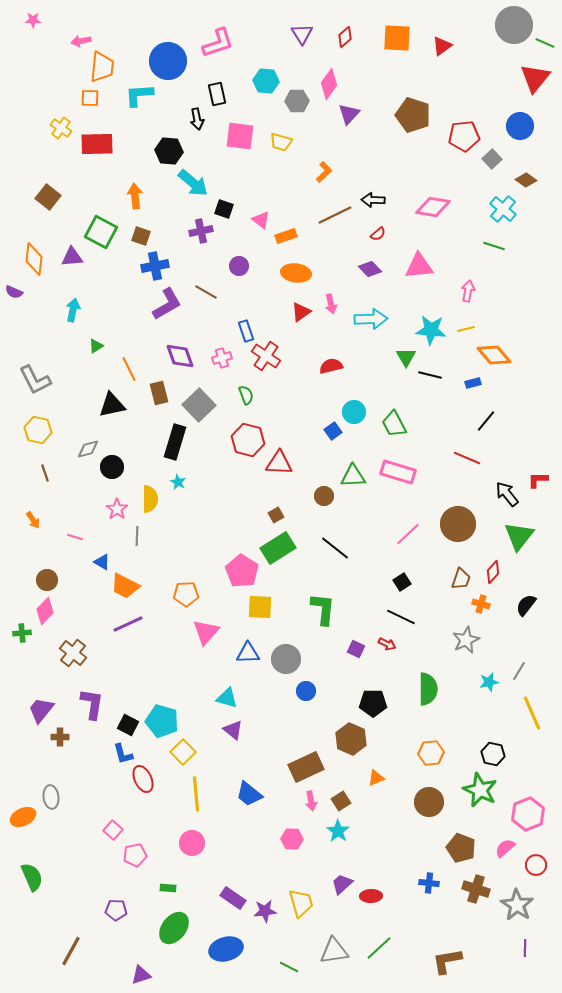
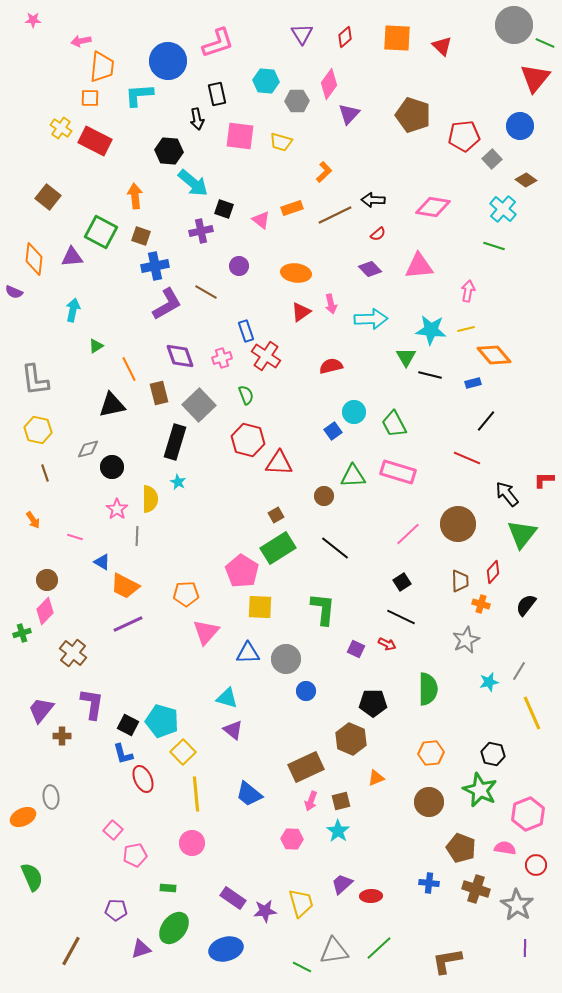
red triangle at (442, 46): rotated 40 degrees counterclockwise
red rectangle at (97, 144): moved 2 px left, 3 px up; rotated 28 degrees clockwise
orange rectangle at (286, 236): moved 6 px right, 28 px up
gray L-shape at (35, 380): rotated 20 degrees clockwise
red L-shape at (538, 480): moved 6 px right
green triangle at (519, 536): moved 3 px right, 2 px up
brown trapezoid at (461, 579): moved 1 px left, 2 px down; rotated 20 degrees counterclockwise
green cross at (22, 633): rotated 12 degrees counterclockwise
brown cross at (60, 737): moved 2 px right, 1 px up
pink arrow at (311, 801): rotated 30 degrees clockwise
brown square at (341, 801): rotated 18 degrees clockwise
pink semicircle at (505, 848): rotated 50 degrees clockwise
green line at (289, 967): moved 13 px right
purple triangle at (141, 975): moved 26 px up
